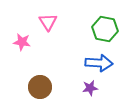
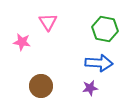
brown circle: moved 1 px right, 1 px up
